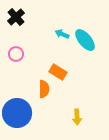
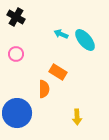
black cross: rotated 18 degrees counterclockwise
cyan arrow: moved 1 px left
